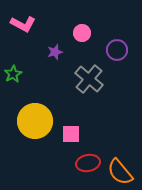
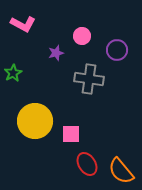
pink circle: moved 3 px down
purple star: moved 1 px right, 1 px down
green star: moved 1 px up
gray cross: rotated 32 degrees counterclockwise
red ellipse: moved 1 px left, 1 px down; rotated 70 degrees clockwise
orange semicircle: moved 1 px right, 1 px up
